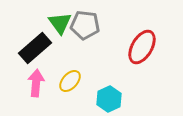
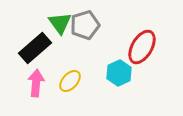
gray pentagon: rotated 24 degrees counterclockwise
cyan hexagon: moved 10 px right, 26 px up
